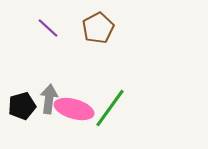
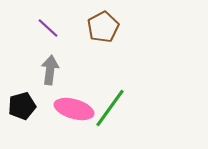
brown pentagon: moved 5 px right, 1 px up
gray arrow: moved 1 px right, 29 px up
